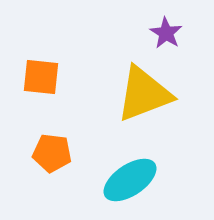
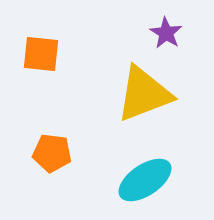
orange square: moved 23 px up
cyan ellipse: moved 15 px right
